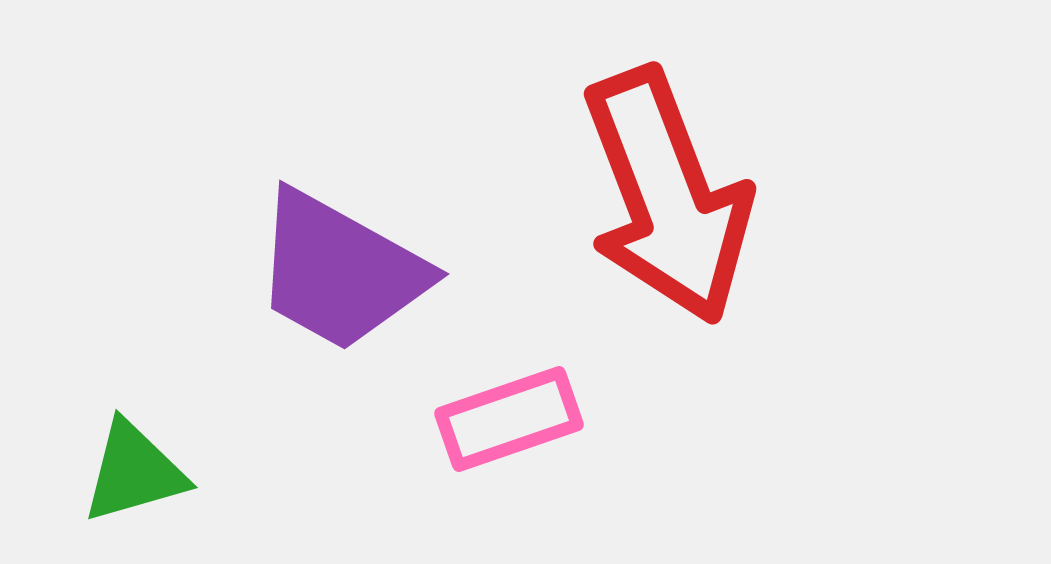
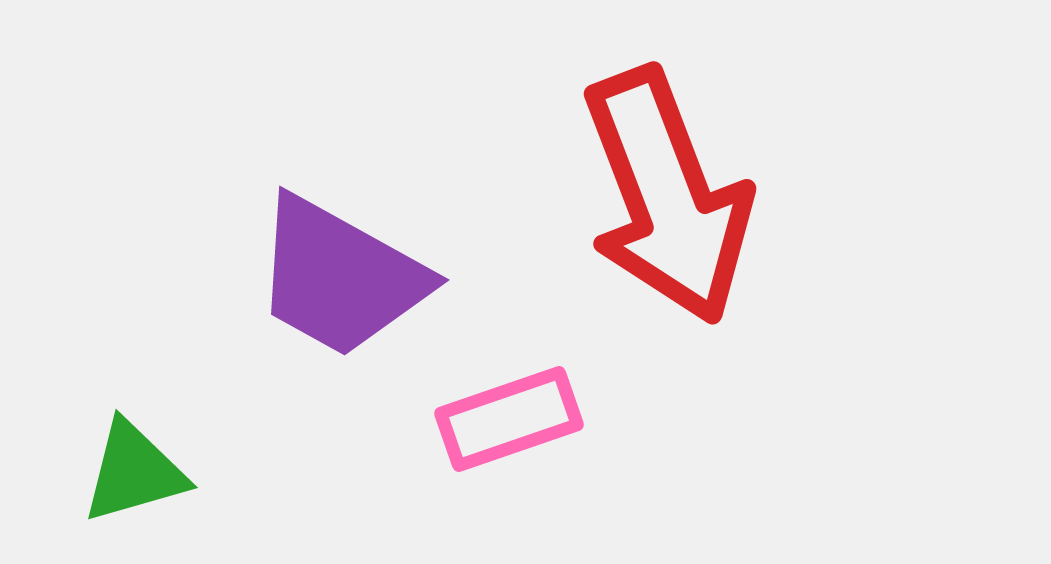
purple trapezoid: moved 6 px down
